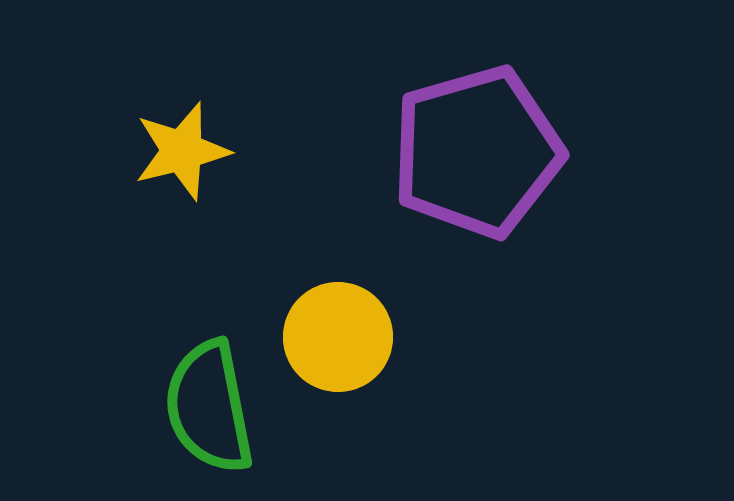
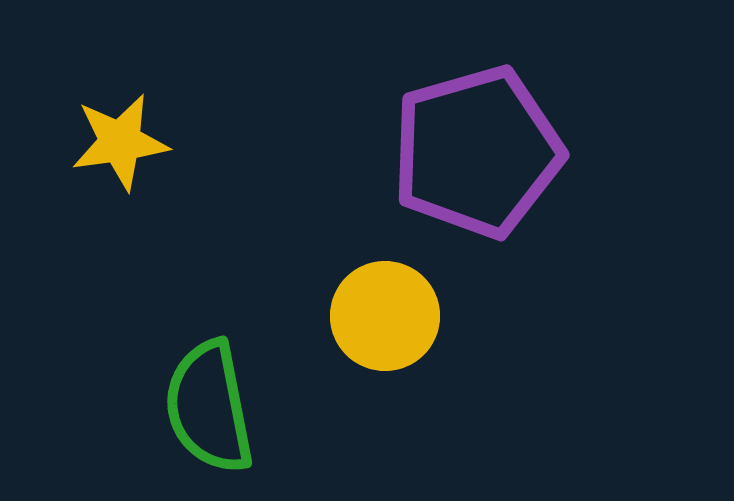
yellow star: moved 62 px left, 9 px up; rotated 6 degrees clockwise
yellow circle: moved 47 px right, 21 px up
